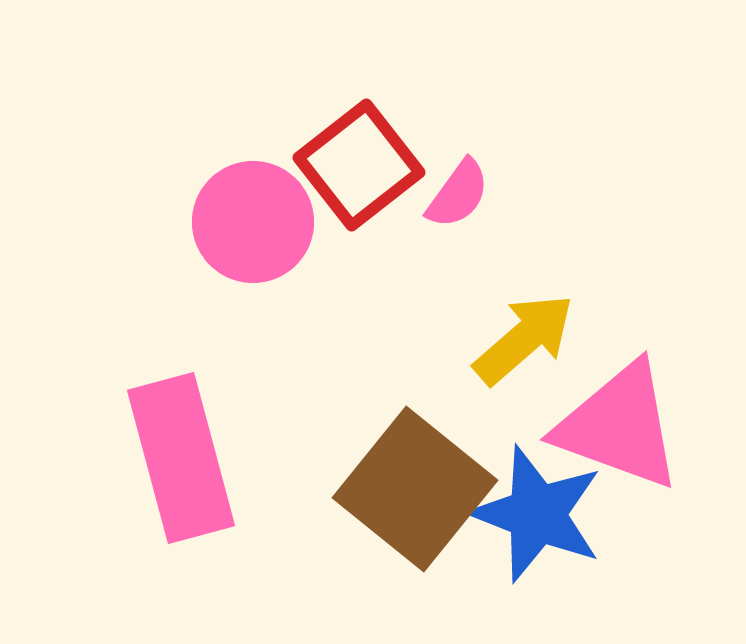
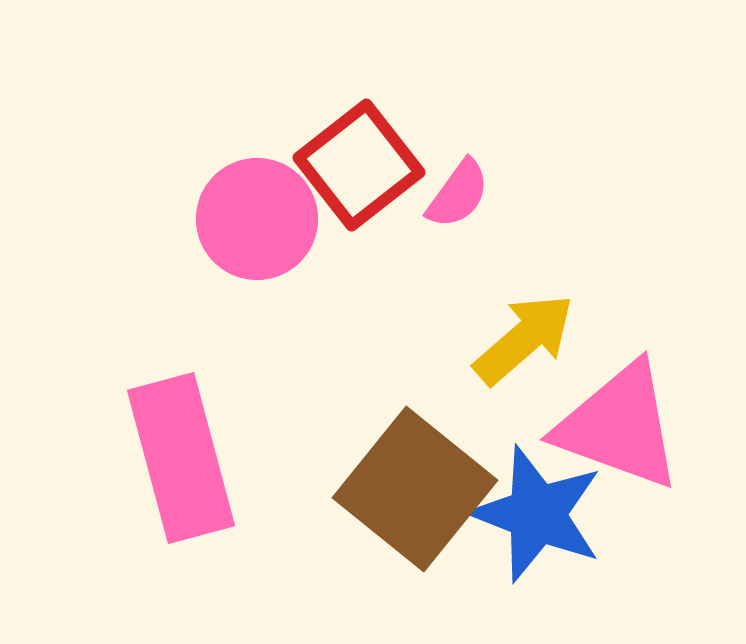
pink circle: moved 4 px right, 3 px up
